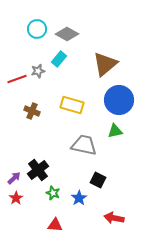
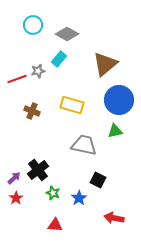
cyan circle: moved 4 px left, 4 px up
